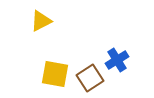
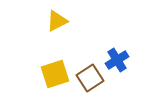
yellow triangle: moved 16 px right
yellow square: rotated 28 degrees counterclockwise
